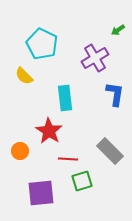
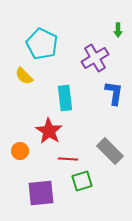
green arrow: rotated 56 degrees counterclockwise
blue L-shape: moved 1 px left, 1 px up
